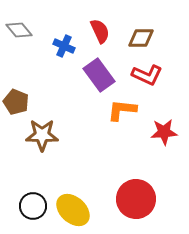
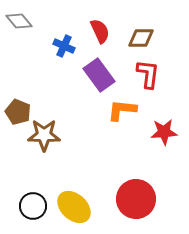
gray diamond: moved 9 px up
red L-shape: moved 1 px right, 1 px up; rotated 108 degrees counterclockwise
brown pentagon: moved 2 px right, 10 px down
brown star: moved 2 px right
yellow ellipse: moved 1 px right, 3 px up
